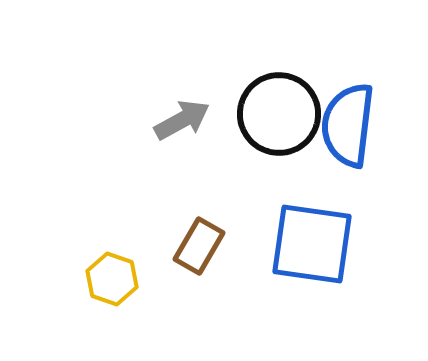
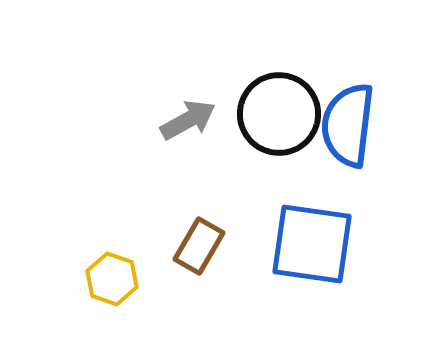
gray arrow: moved 6 px right
